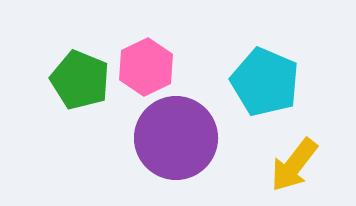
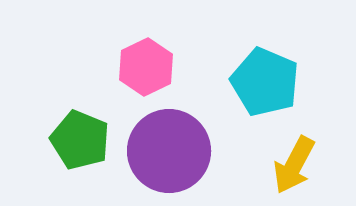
green pentagon: moved 60 px down
purple circle: moved 7 px left, 13 px down
yellow arrow: rotated 10 degrees counterclockwise
